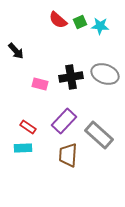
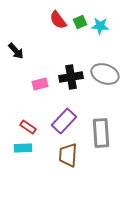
red semicircle: rotated 12 degrees clockwise
pink rectangle: rotated 28 degrees counterclockwise
gray rectangle: moved 2 px right, 2 px up; rotated 44 degrees clockwise
